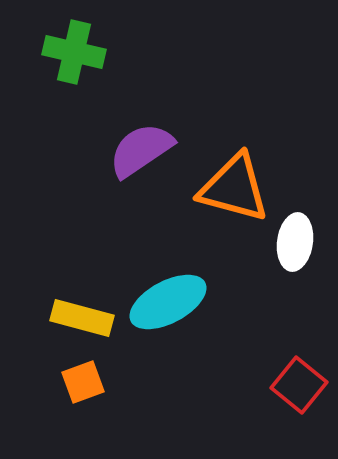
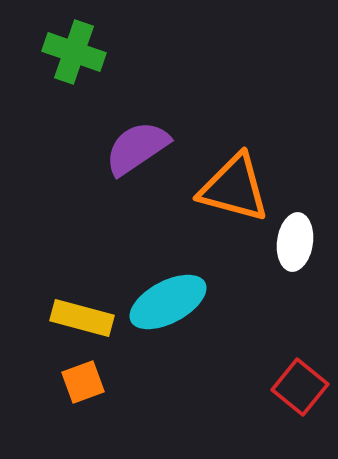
green cross: rotated 6 degrees clockwise
purple semicircle: moved 4 px left, 2 px up
red square: moved 1 px right, 2 px down
